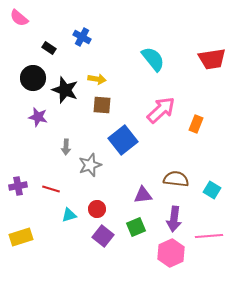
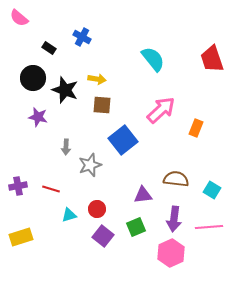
red trapezoid: rotated 80 degrees clockwise
orange rectangle: moved 4 px down
pink line: moved 9 px up
